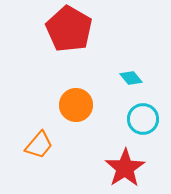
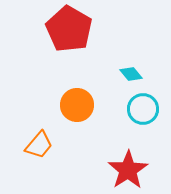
cyan diamond: moved 4 px up
orange circle: moved 1 px right
cyan circle: moved 10 px up
red star: moved 3 px right, 2 px down
